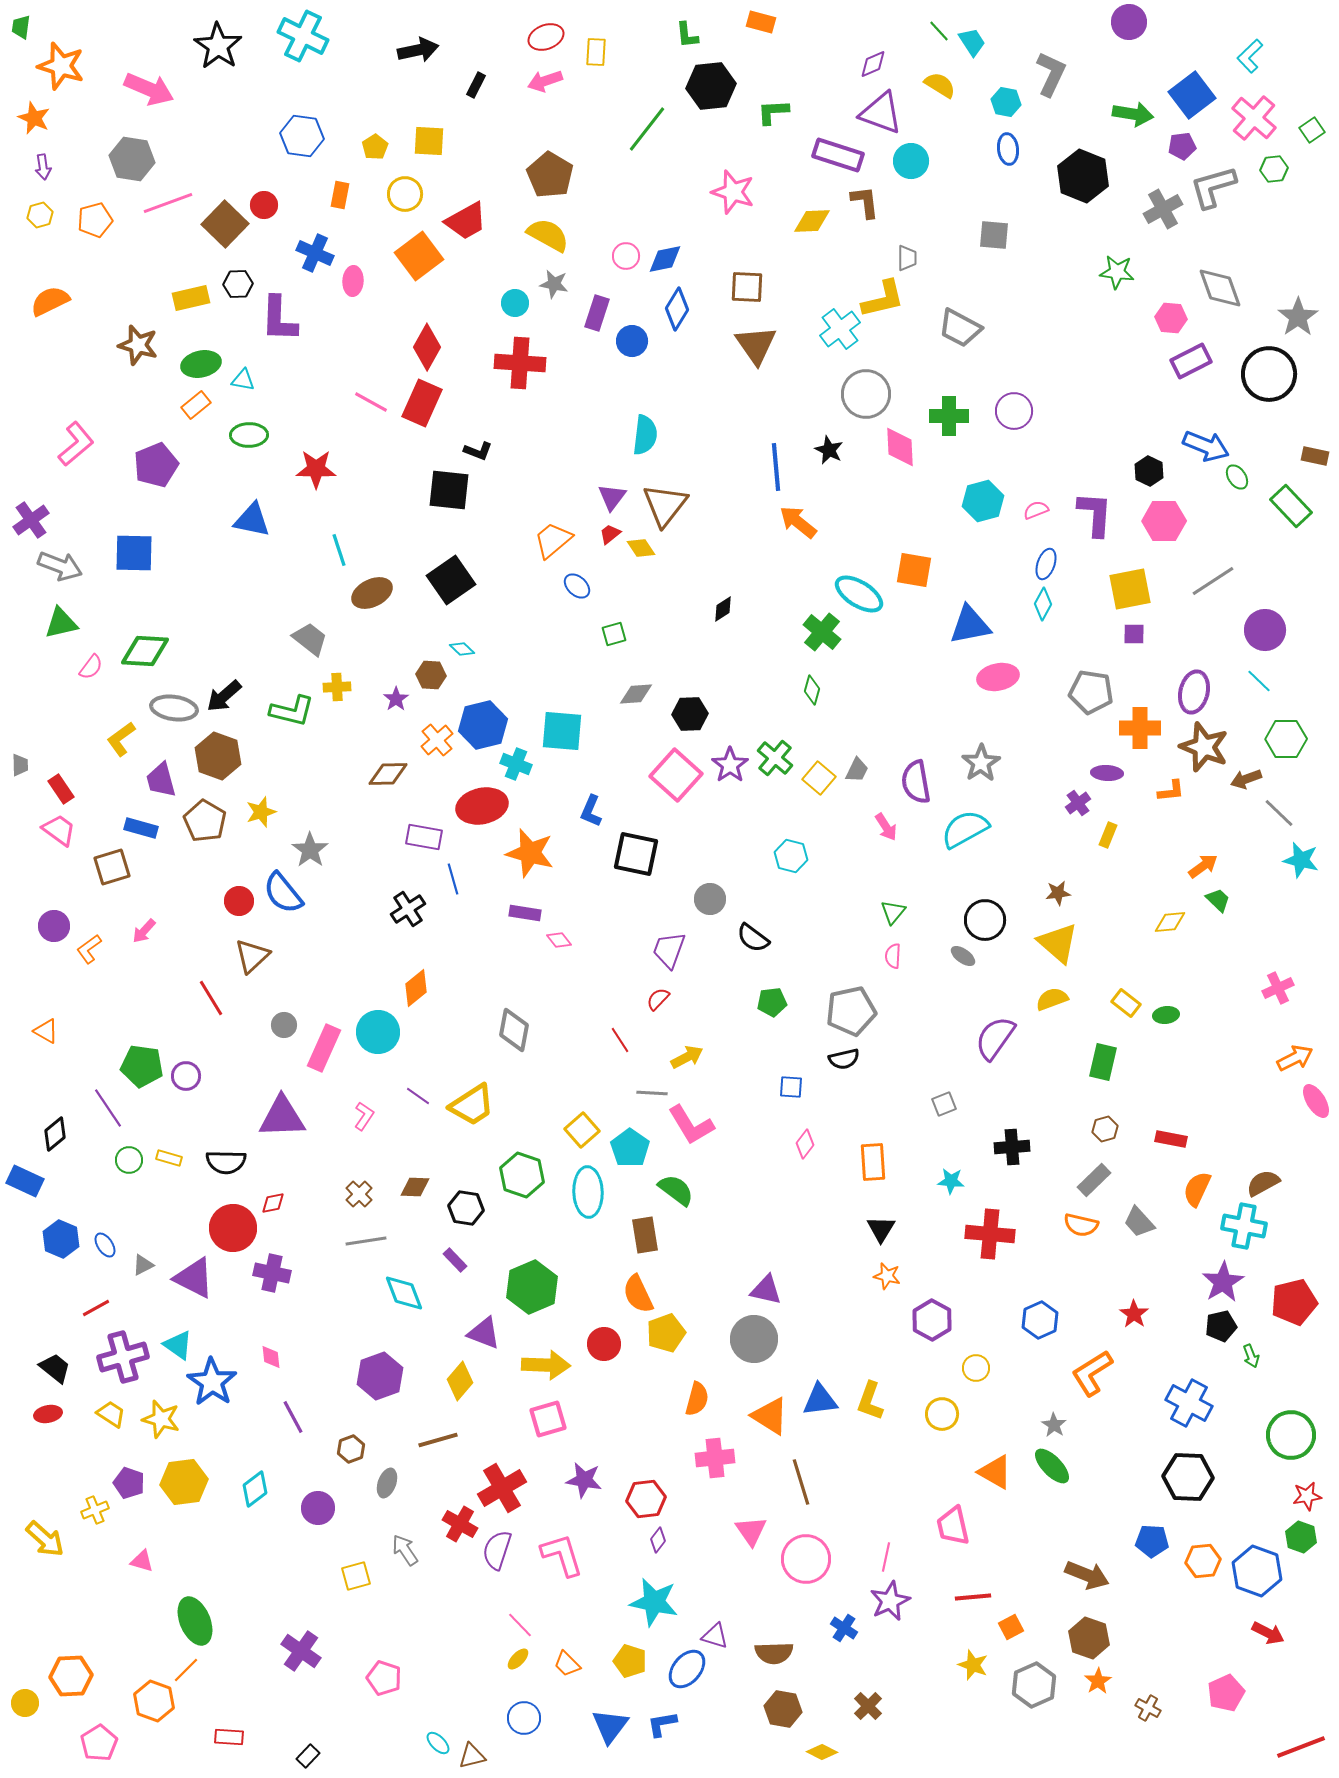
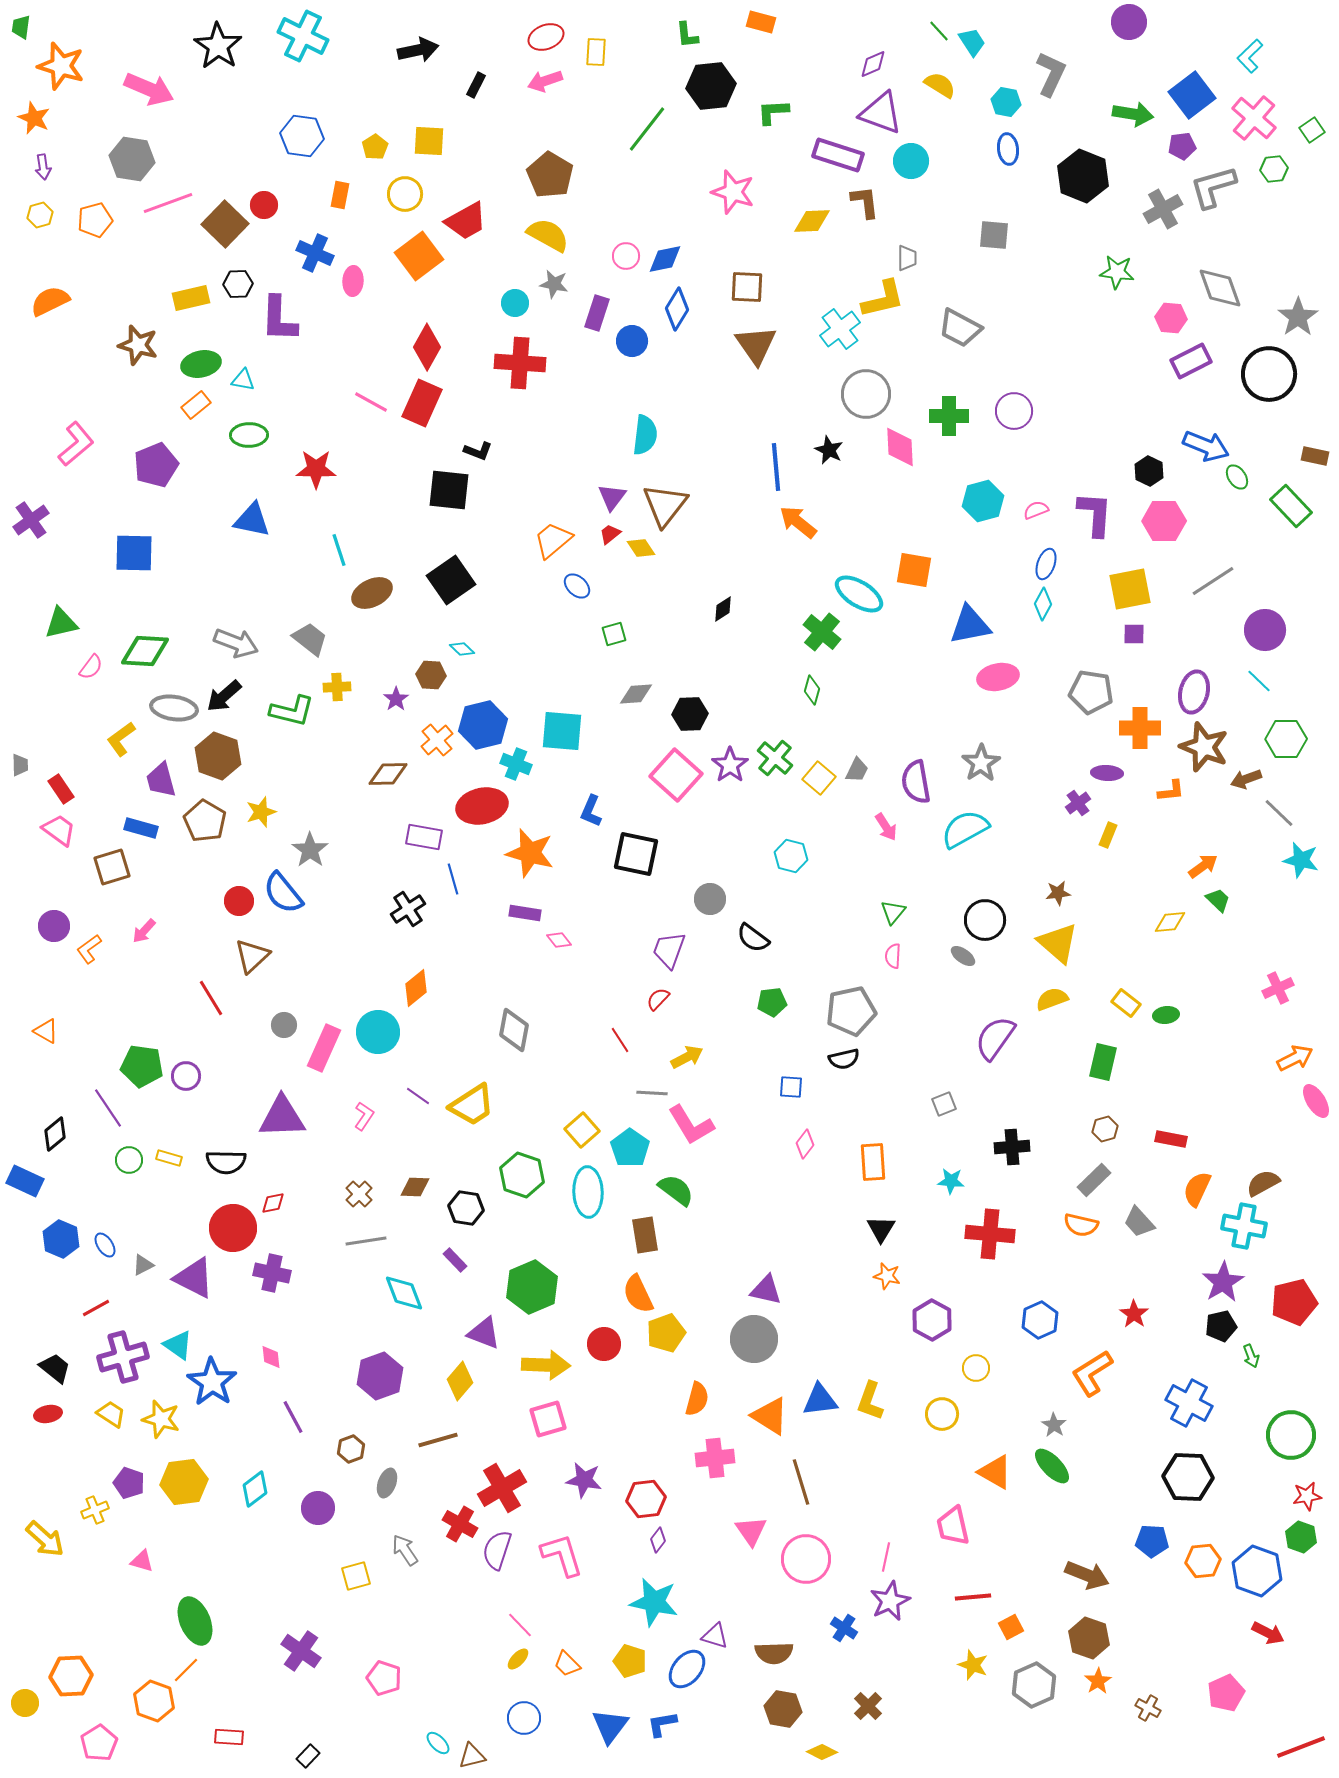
gray arrow at (60, 566): moved 176 px right, 77 px down
